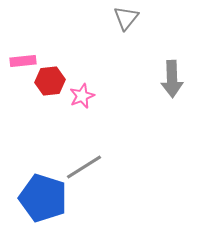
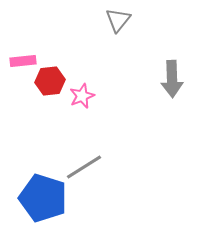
gray triangle: moved 8 px left, 2 px down
